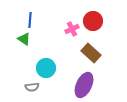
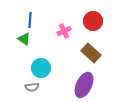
pink cross: moved 8 px left, 2 px down
cyan circle: moved 5 px left
